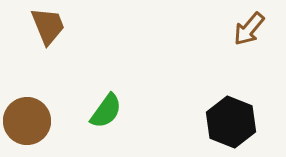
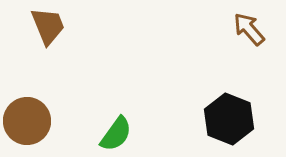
brown arrow: rotated 99 degrees clockwise
green semicircle: moved 10 px right, 23 px down
black hexagon: moved 2 px left, 3 px up
